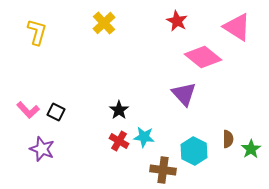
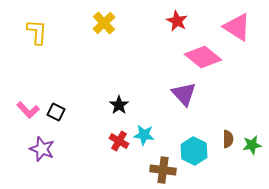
yellow L-shape: rotated 12 degrees counterclockwise
black star: moved 5 px up
cyan star: moved 2 px up
green star: moved 1 px right, 4 px up; rotated 24 degrees clockwise
